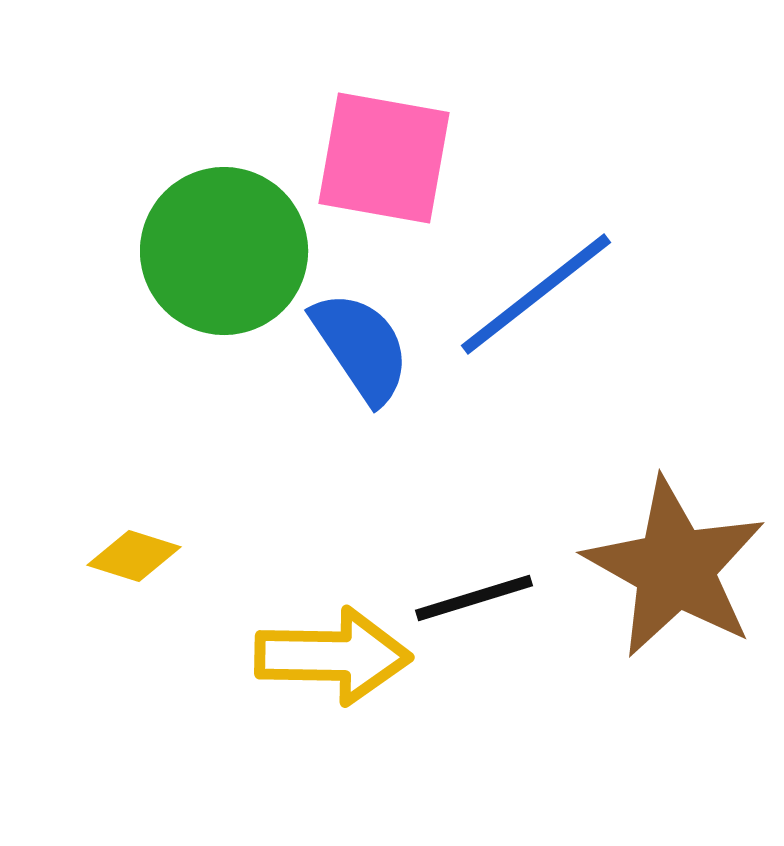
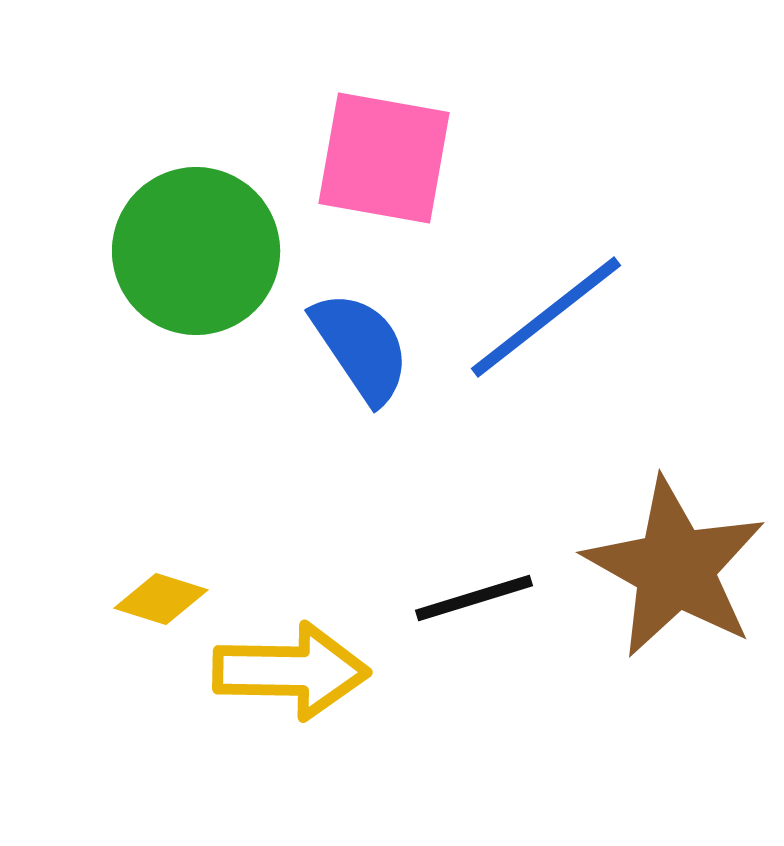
green circle: moved 28 px left
blue line: moved 10 px right, 23 px down
yellow diamond: moved 27 px right, 43 px down
yellow arrow: moved 42 px left, 15 px down
